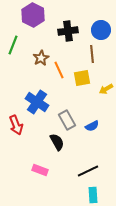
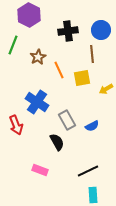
purple hexagon: moved 4 px left
brown star: moved 3 px left, 1 px up
